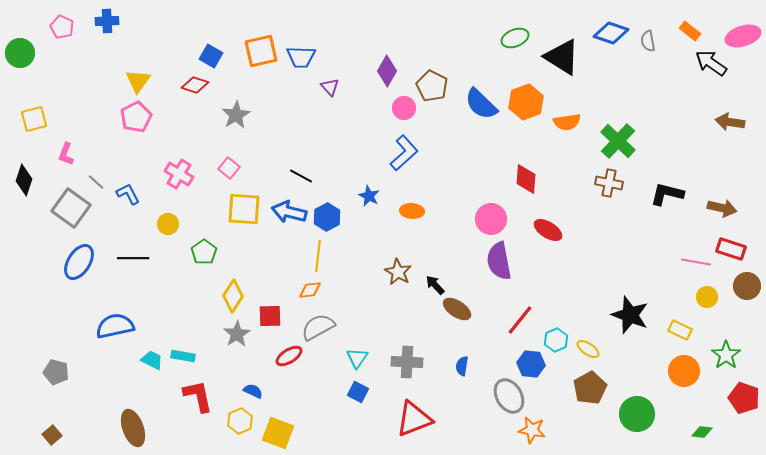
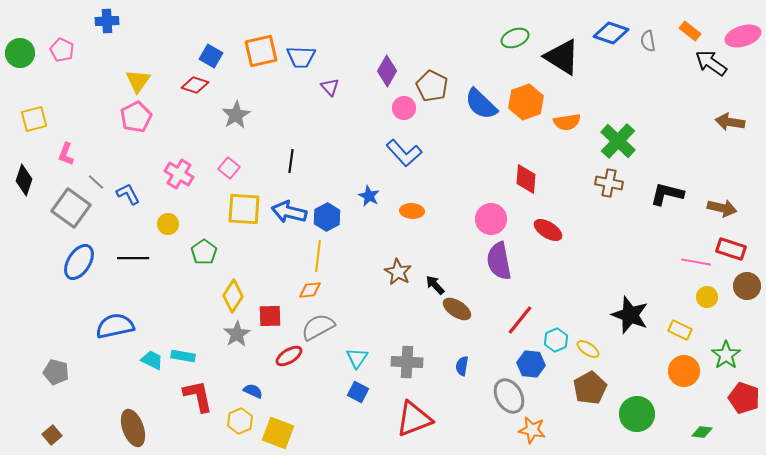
pink pentagon at (62, 27): moved 23 px down
blue L-shape at (404, 153): rotated 90 degrees clockwise
black line at (301, 176): moved 10 px left, 15 px up; rotated 70 degrees clockwise
